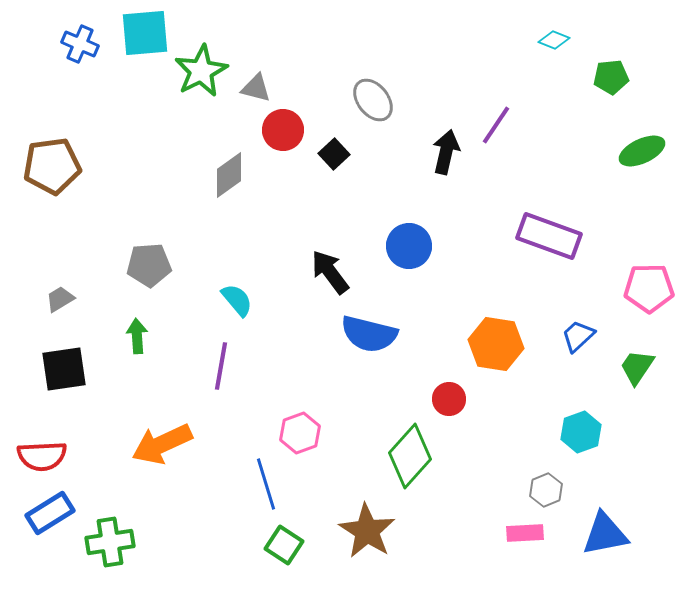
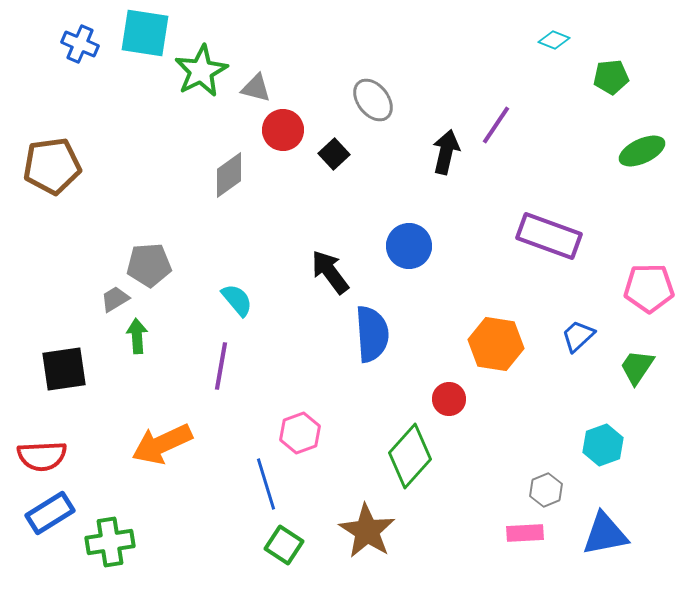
cyan square at (145, 33): rotated 14 degrees clockwise
gray trapezoid at (60, 299): moved 55 px right
blue semicircle at (369, 334): moved 3 px right; rotated 108 degrees counterclockwise
cyan hexagon at (581, 432): moved 22 px right, 13 px down
